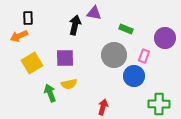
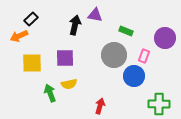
purple triangle: moved 1 px right, 2 px down
black rectangle: moved 3 px right, 1 px down; rotated 48 degrees clockwise
green rectangle: moved 2 px down
yellow square: rotated 30 degrees clockwise
red arrow: moved 3 px left, 1 px up
